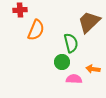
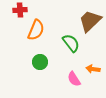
brown trapezoid: moved 1 px right, 1 px up
green semicircle: rotated 24 degrees counterclockwise
green circle: moved 22 px left
pink semicircle: rotated 126 degrees counterclockwise
